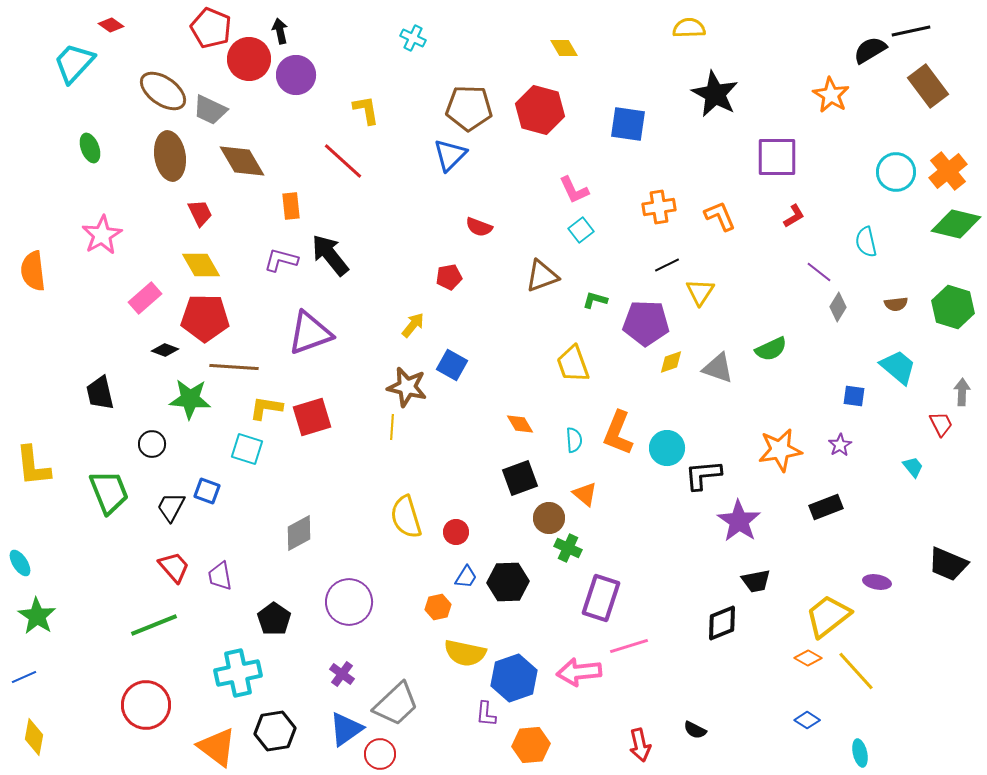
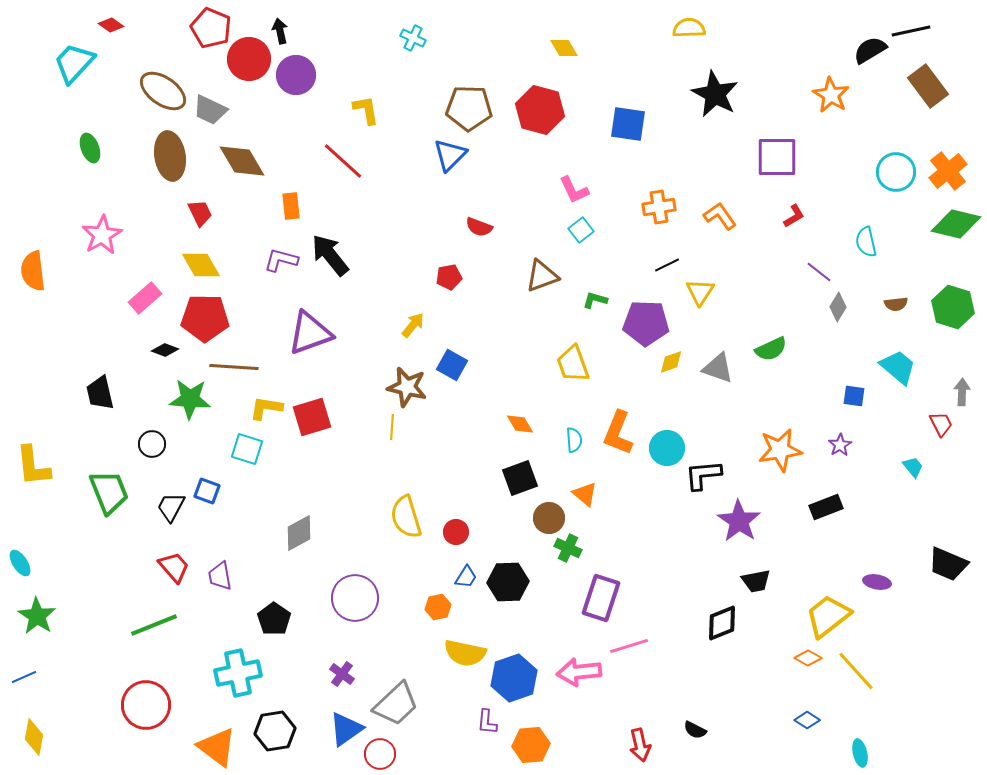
orange L-shape at (720, 216): rotated 12 degrees counterclockwise
purple circle at (349, 602): moved 6 px right, 4 px up
purple L-shape at (486, 714): moved 1 px right, 8 px down
